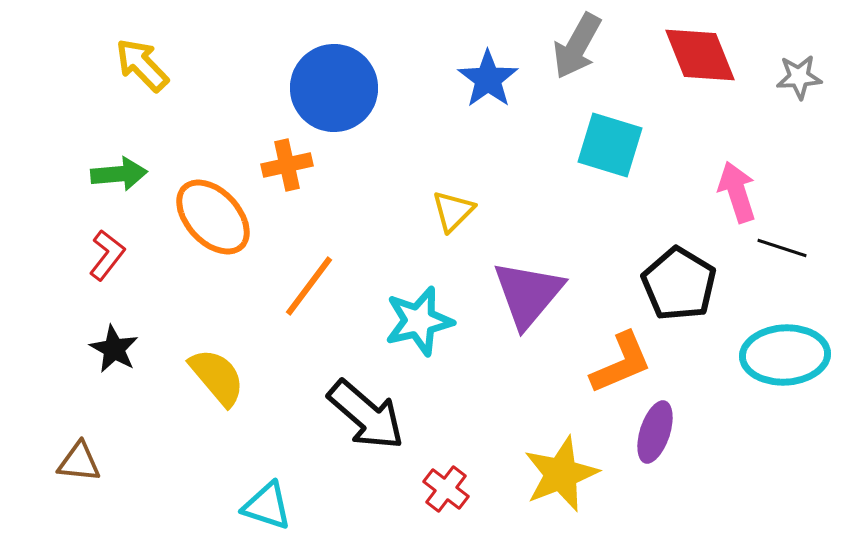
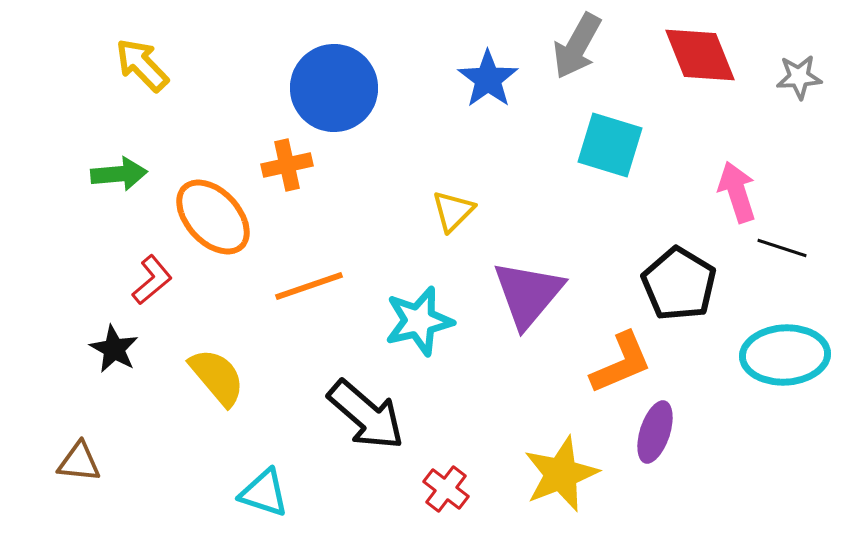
red L-shape: moved 45 px right, 25 px down; rotated 12 degrees clockwise
orange line: rotated 34 degrees clockwise
cyan triangle: moved 3 px left, 13 px up
